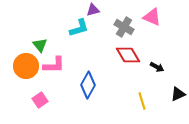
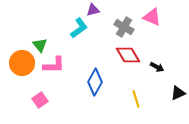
cyan L-shape: rotated 20 degrees counterclockwise
orange circle: moved 4 px left, 3 px up
blue diamond: moved 7 px right, 3 px up
black triangle: moved 1 px up
yellow line: moved 6 px left, 2 px up
